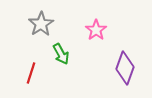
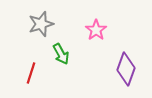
gray star: rotated 15 degrees clockwise
purple diamond: moved 1 px right, 1 px down
